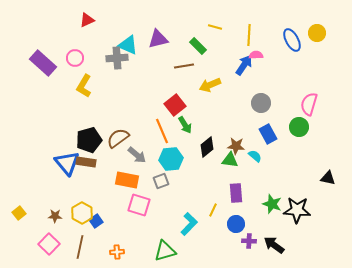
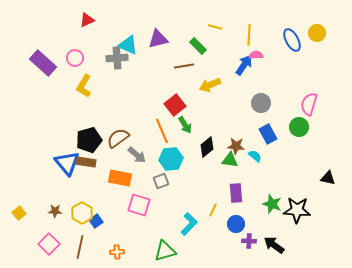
orange rectangle at (127, 180): moved 7 px left, 2 px up
brown star at (55, 216): moved 5 px up
